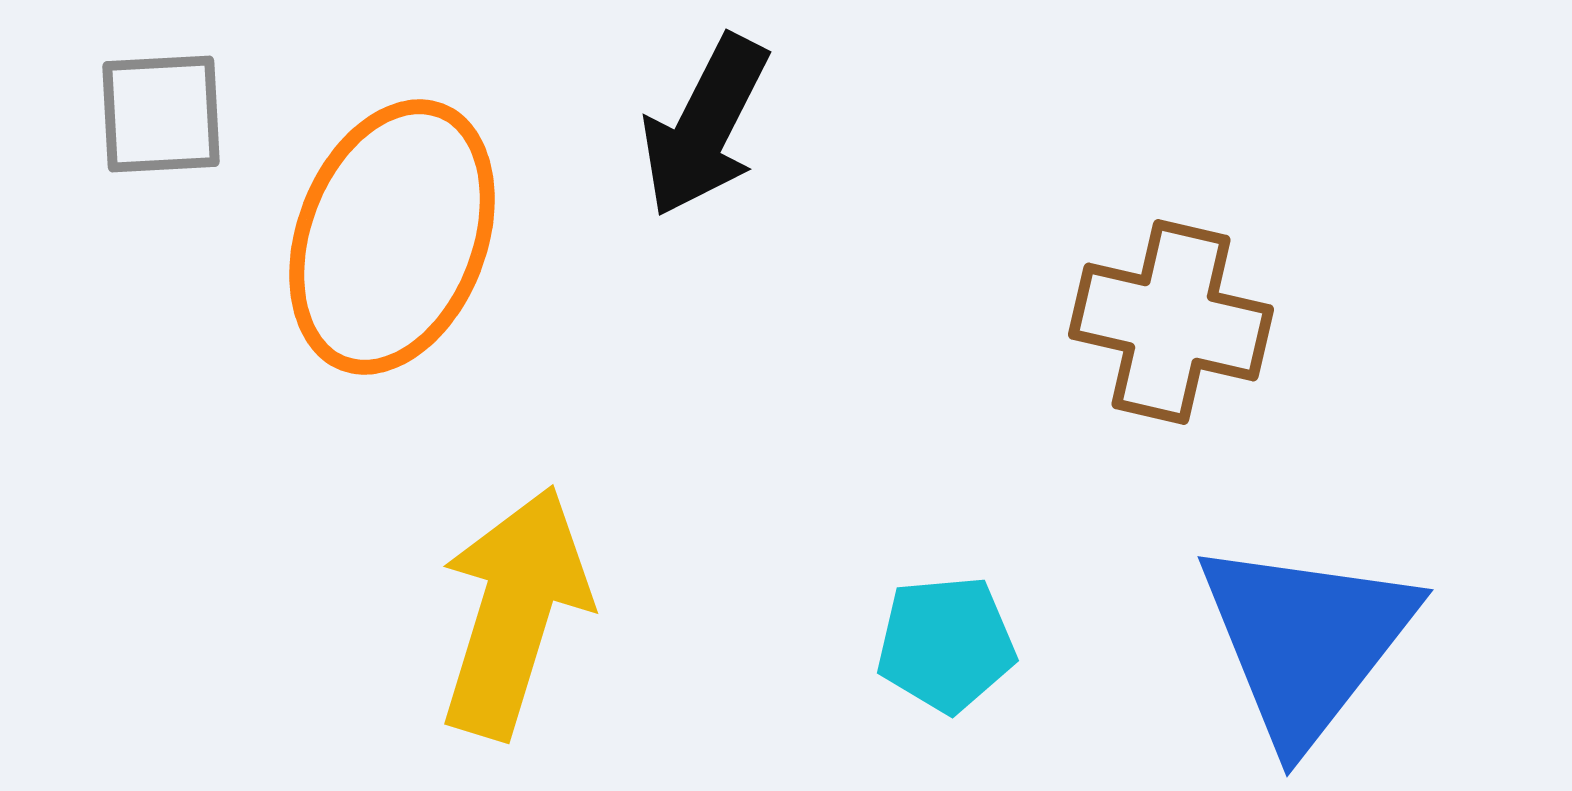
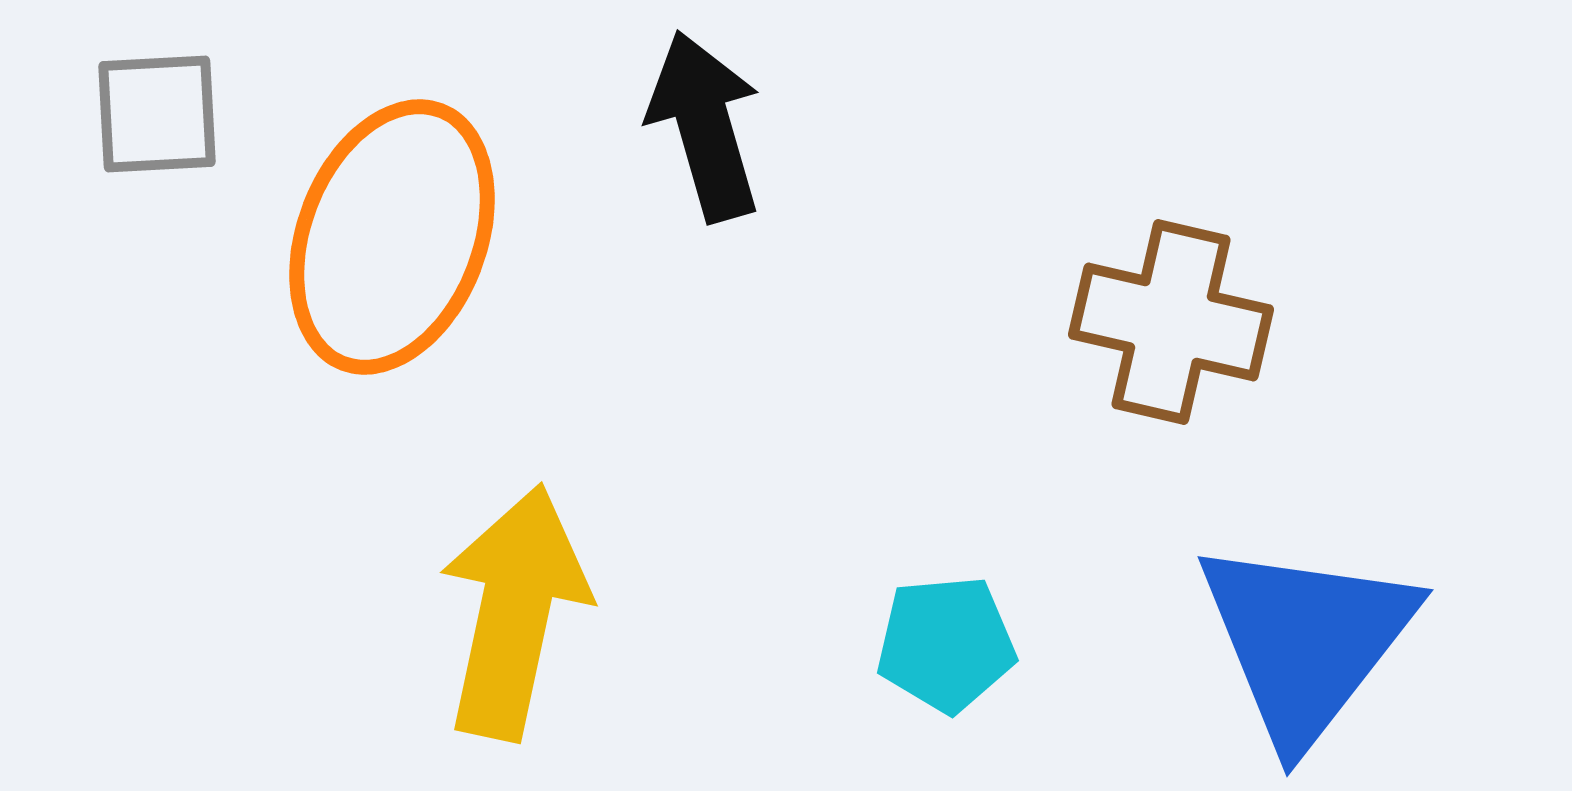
gray square: moved 4 px left
black arrow: rotated 137 degrees clockwise
yellow arrow: rotated 5 degrees counterclockwise
